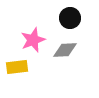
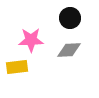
pink star: moved 2 px left; rotated 20 degrees clockwise
gray diamond: moved 4 px right
